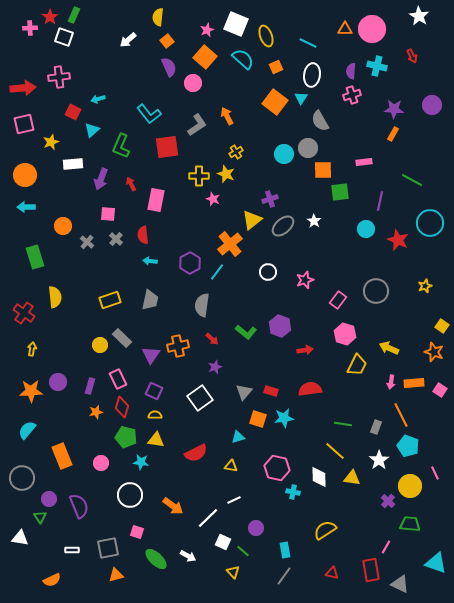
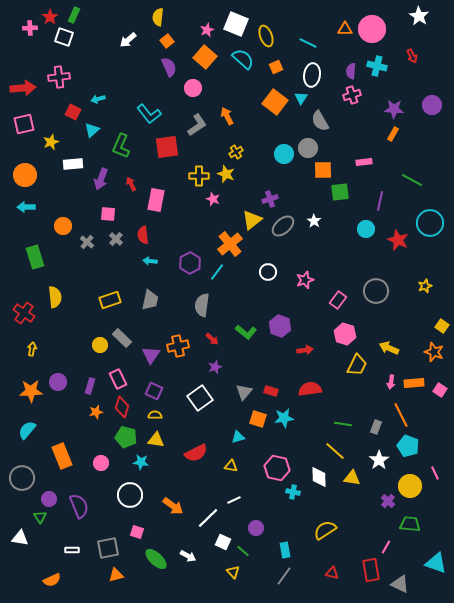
pink circle at (193, 83): moved 5 px down
